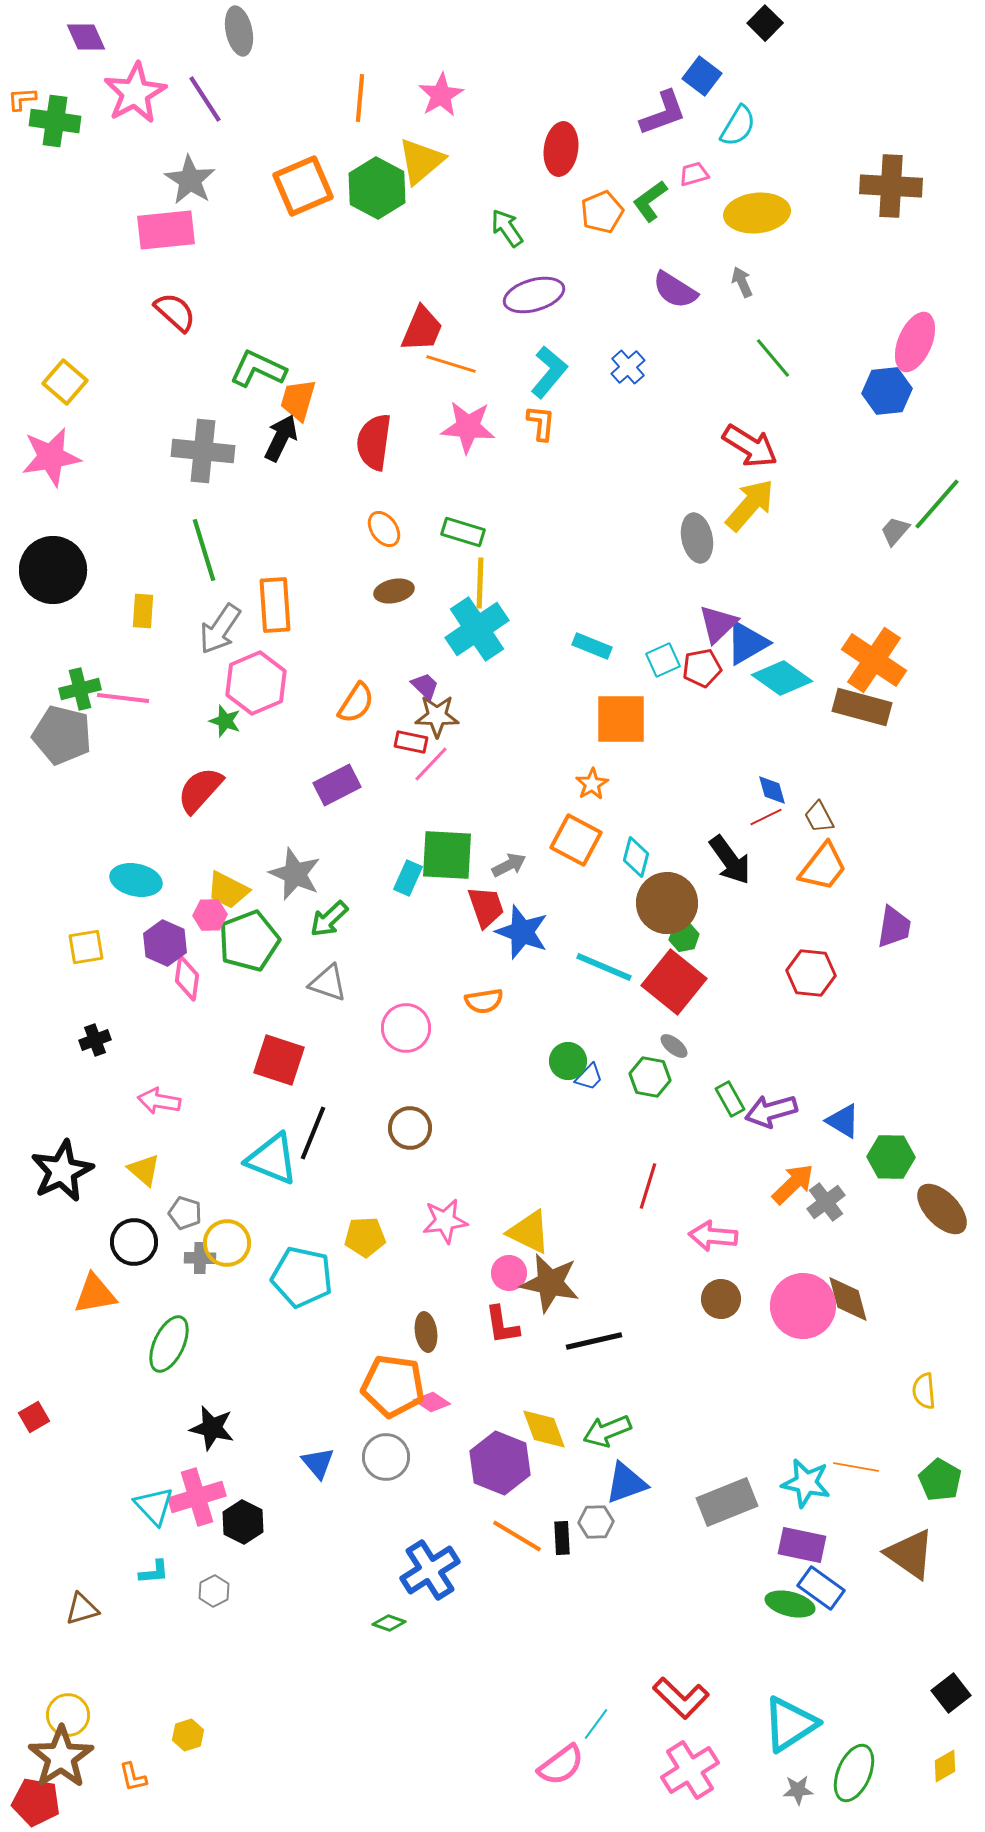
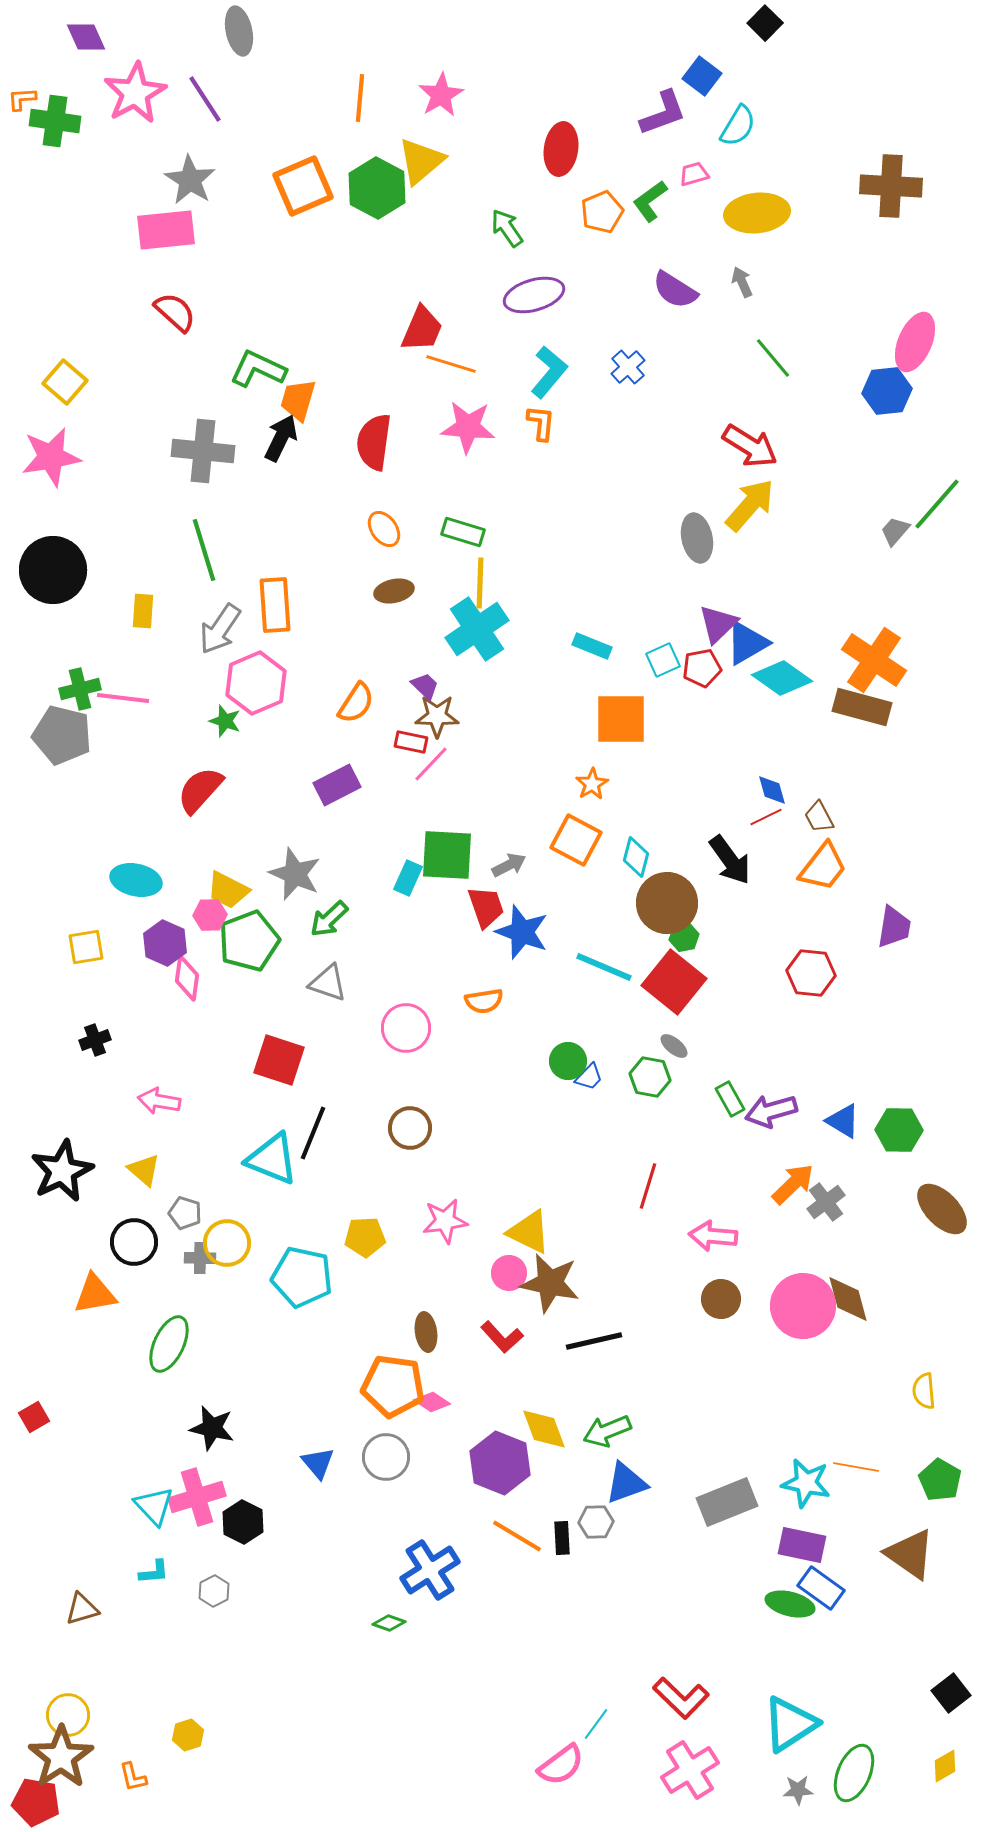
green hexagon at (891, 1157): moved 8 px right, 27 px up
red L-shape at (502, 1325): moved 12 px down; rotated 33 degrees counterclockwise
